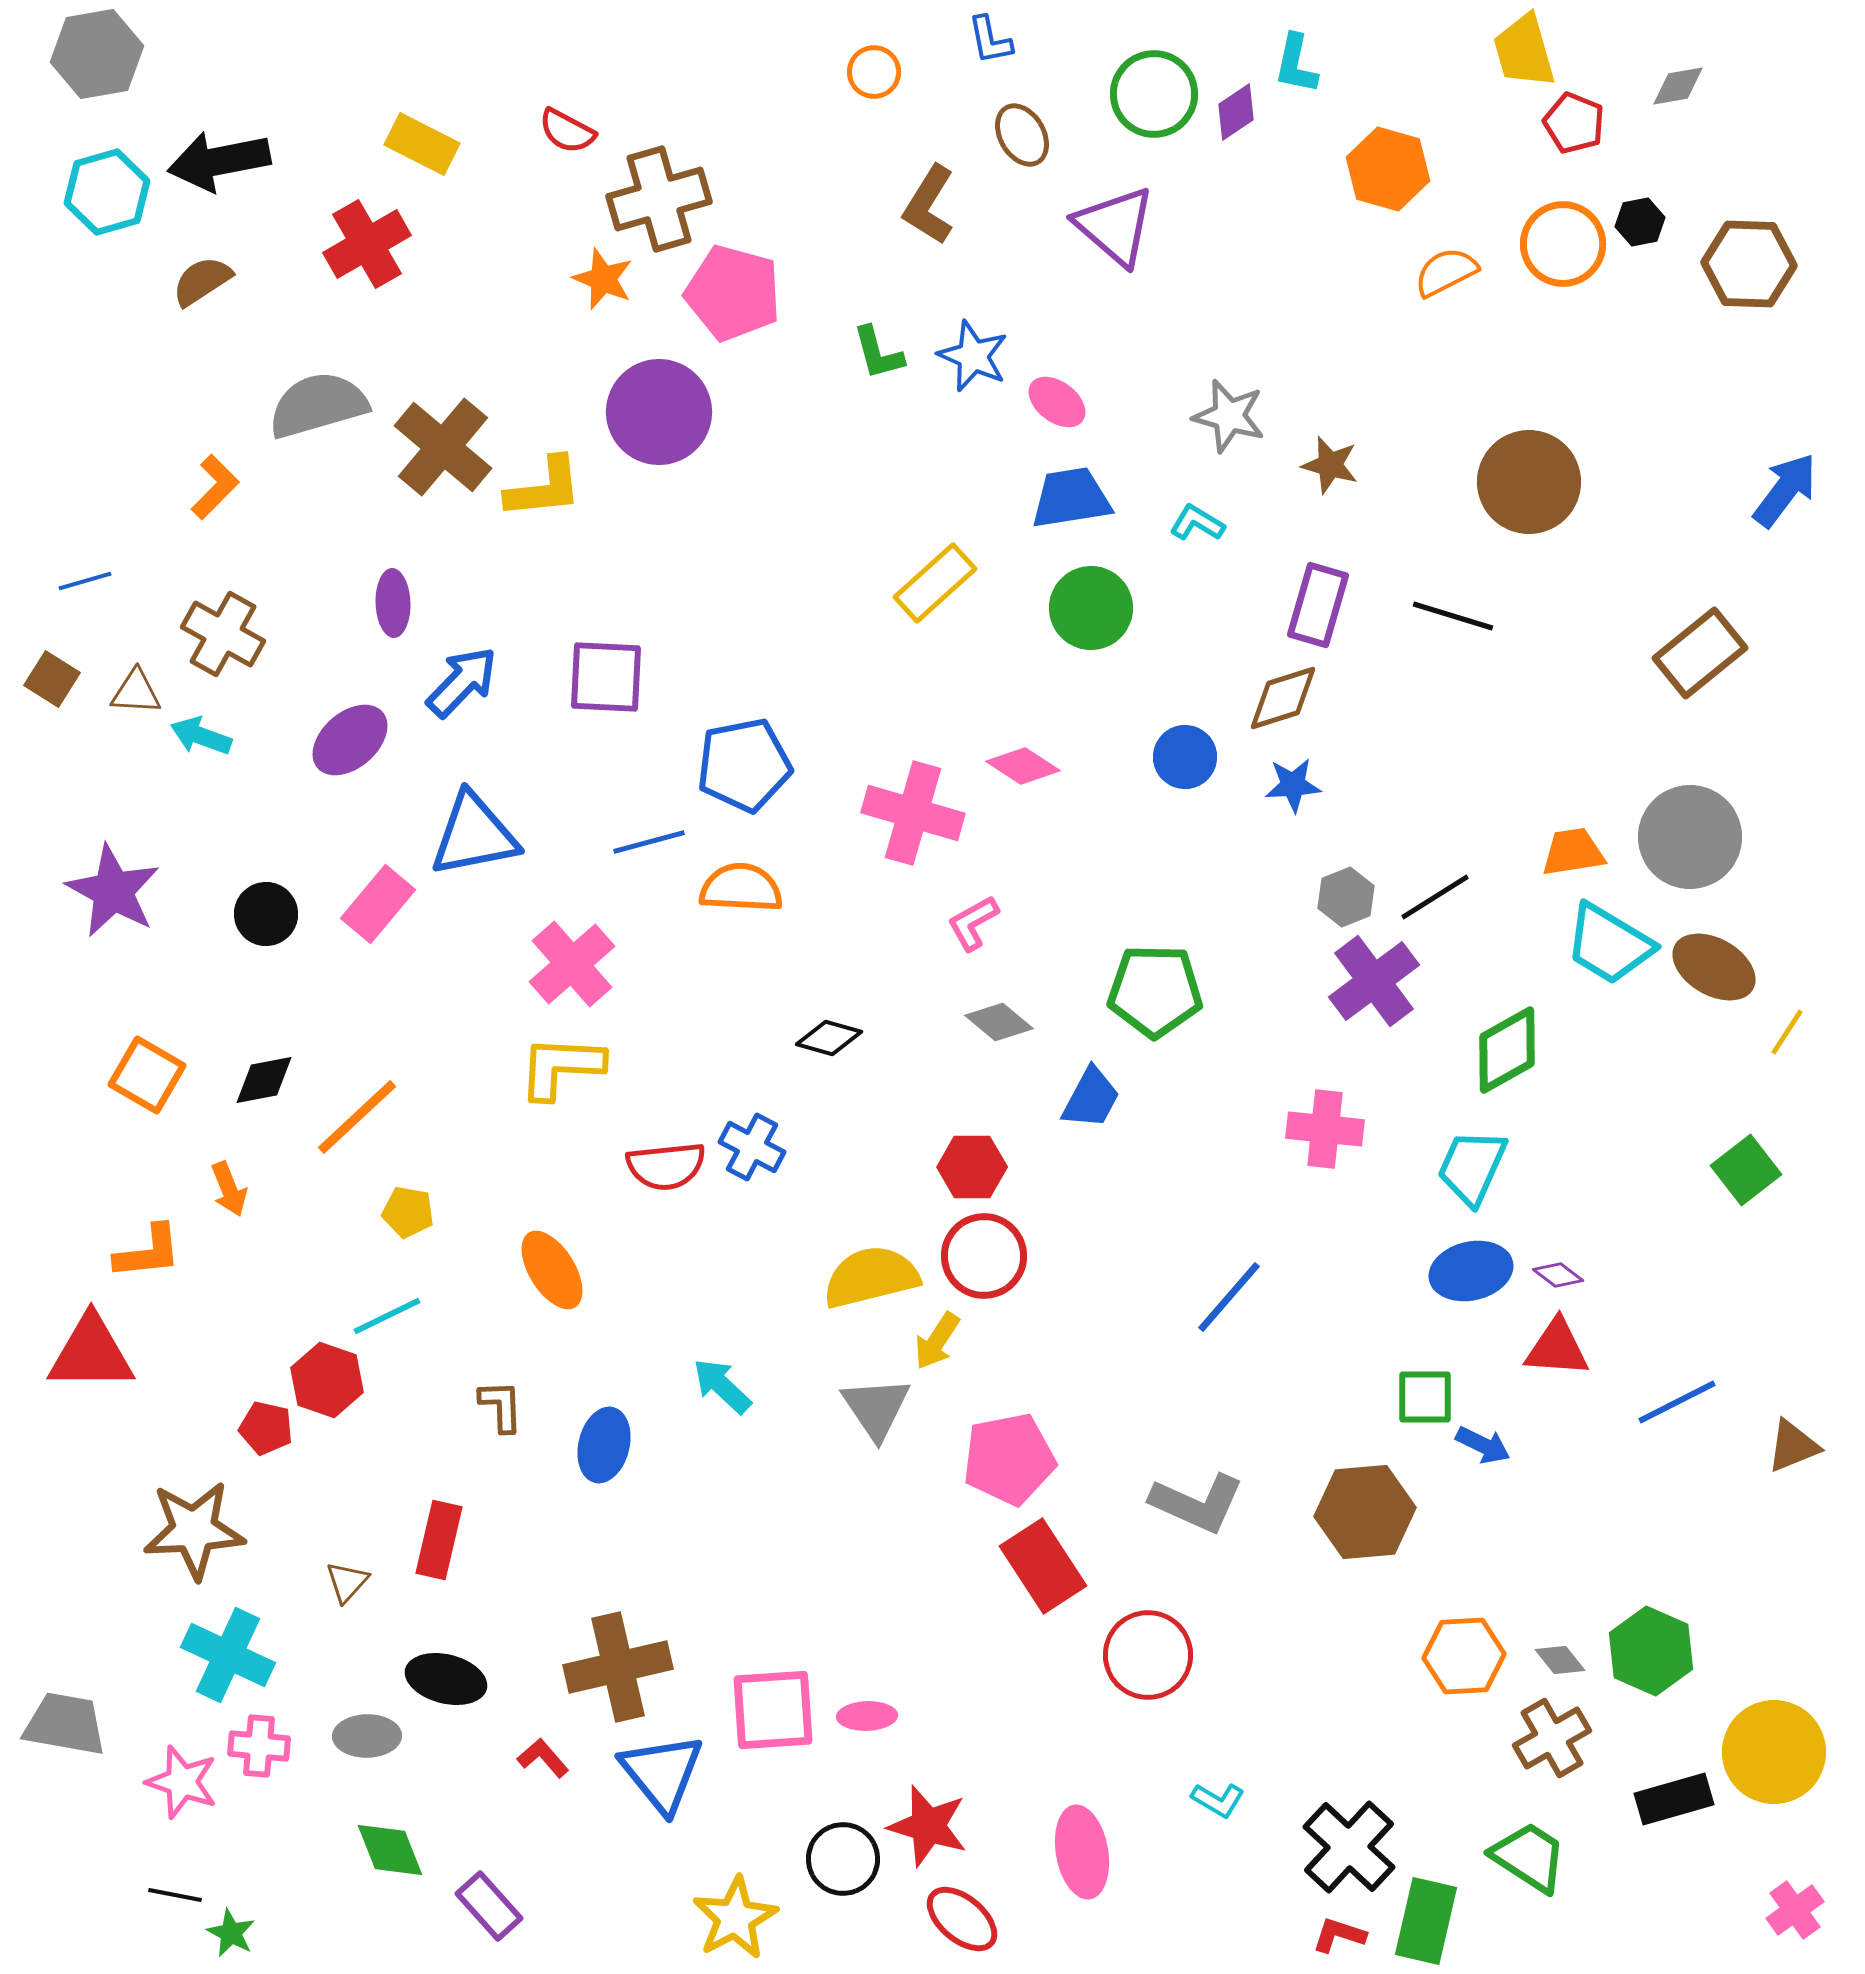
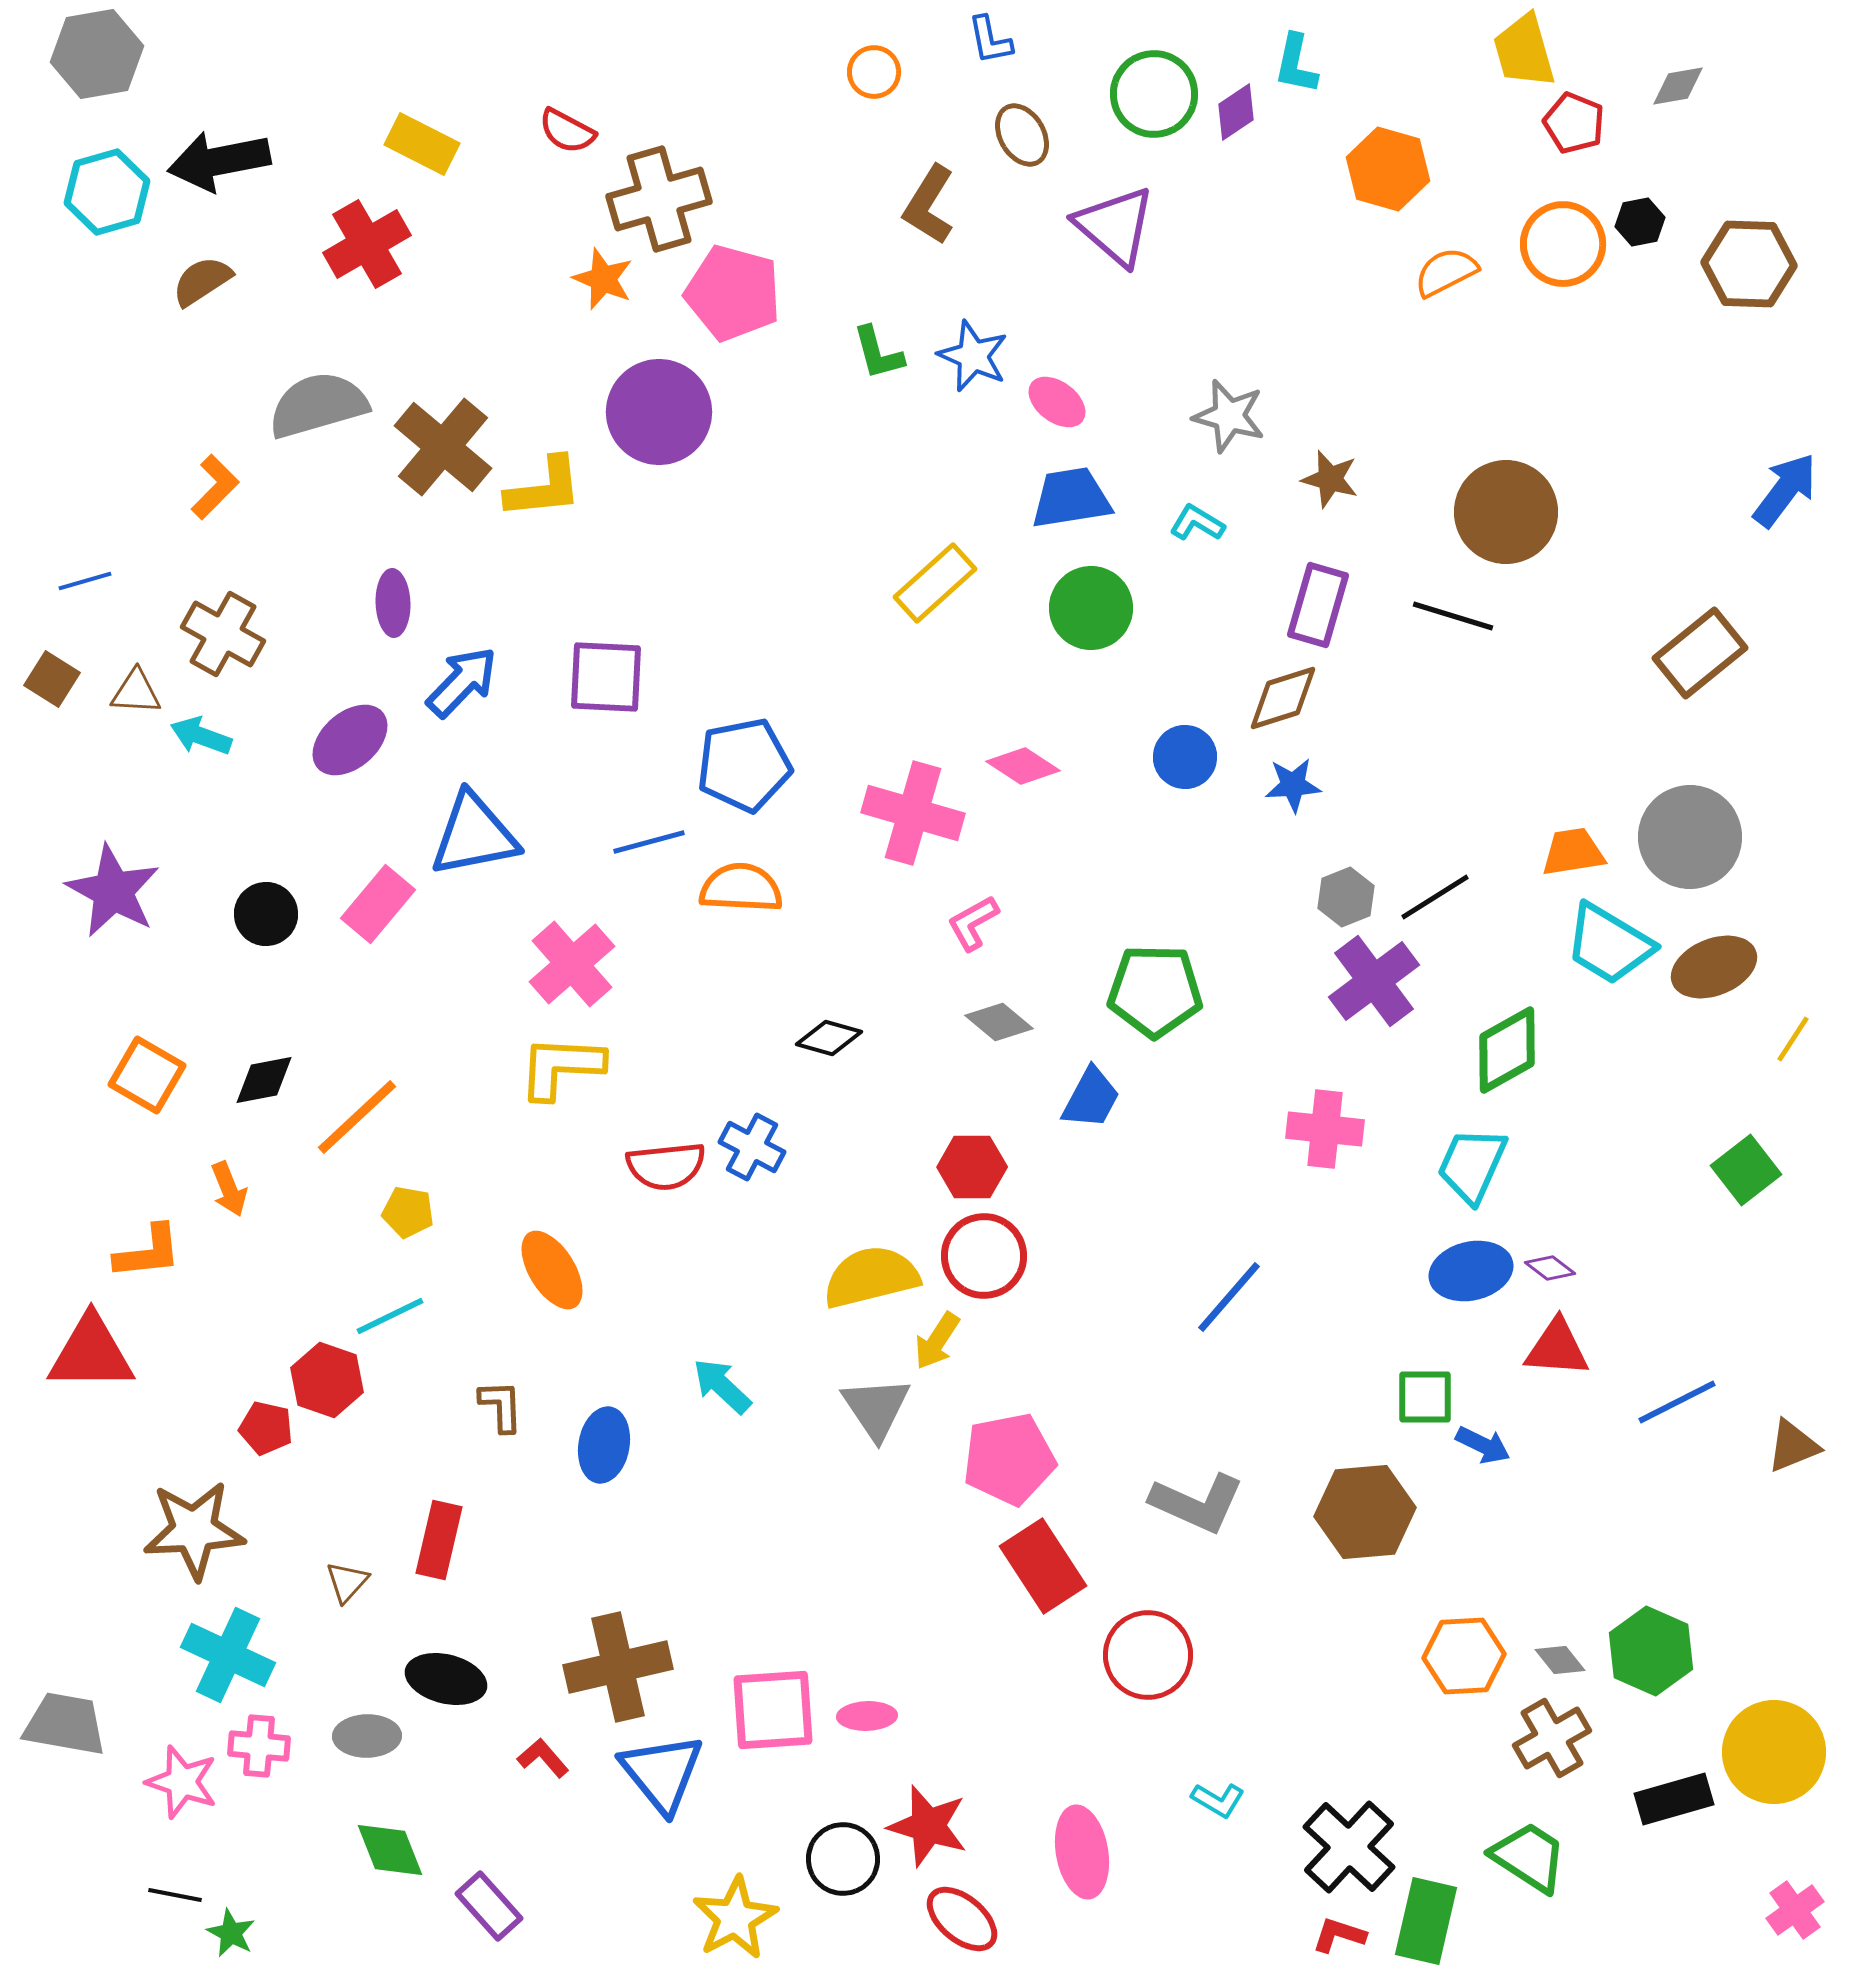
brown star at (1330, 465): moved 14 px down
brown circle at (1529, 482): moved 23 px left, 30 px down
brown ellipse at (1714, 967): rotated 52 degrees counterclockwise
yellow line at (1787, 1032): moved 6 px right, 7 px down
cyan trapezoid at (1472, 1167): moved 2 px up
purple diamond at (1558, 1275): moved 8 px left, 7 px up
cyan line at (387, 1316): moved 3 px right
blue ellipse at (604, 1445): rotated 4 degrees counterclockwise
